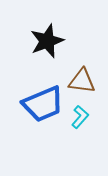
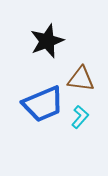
brown triangle: moved 1 px left, 2 px up
